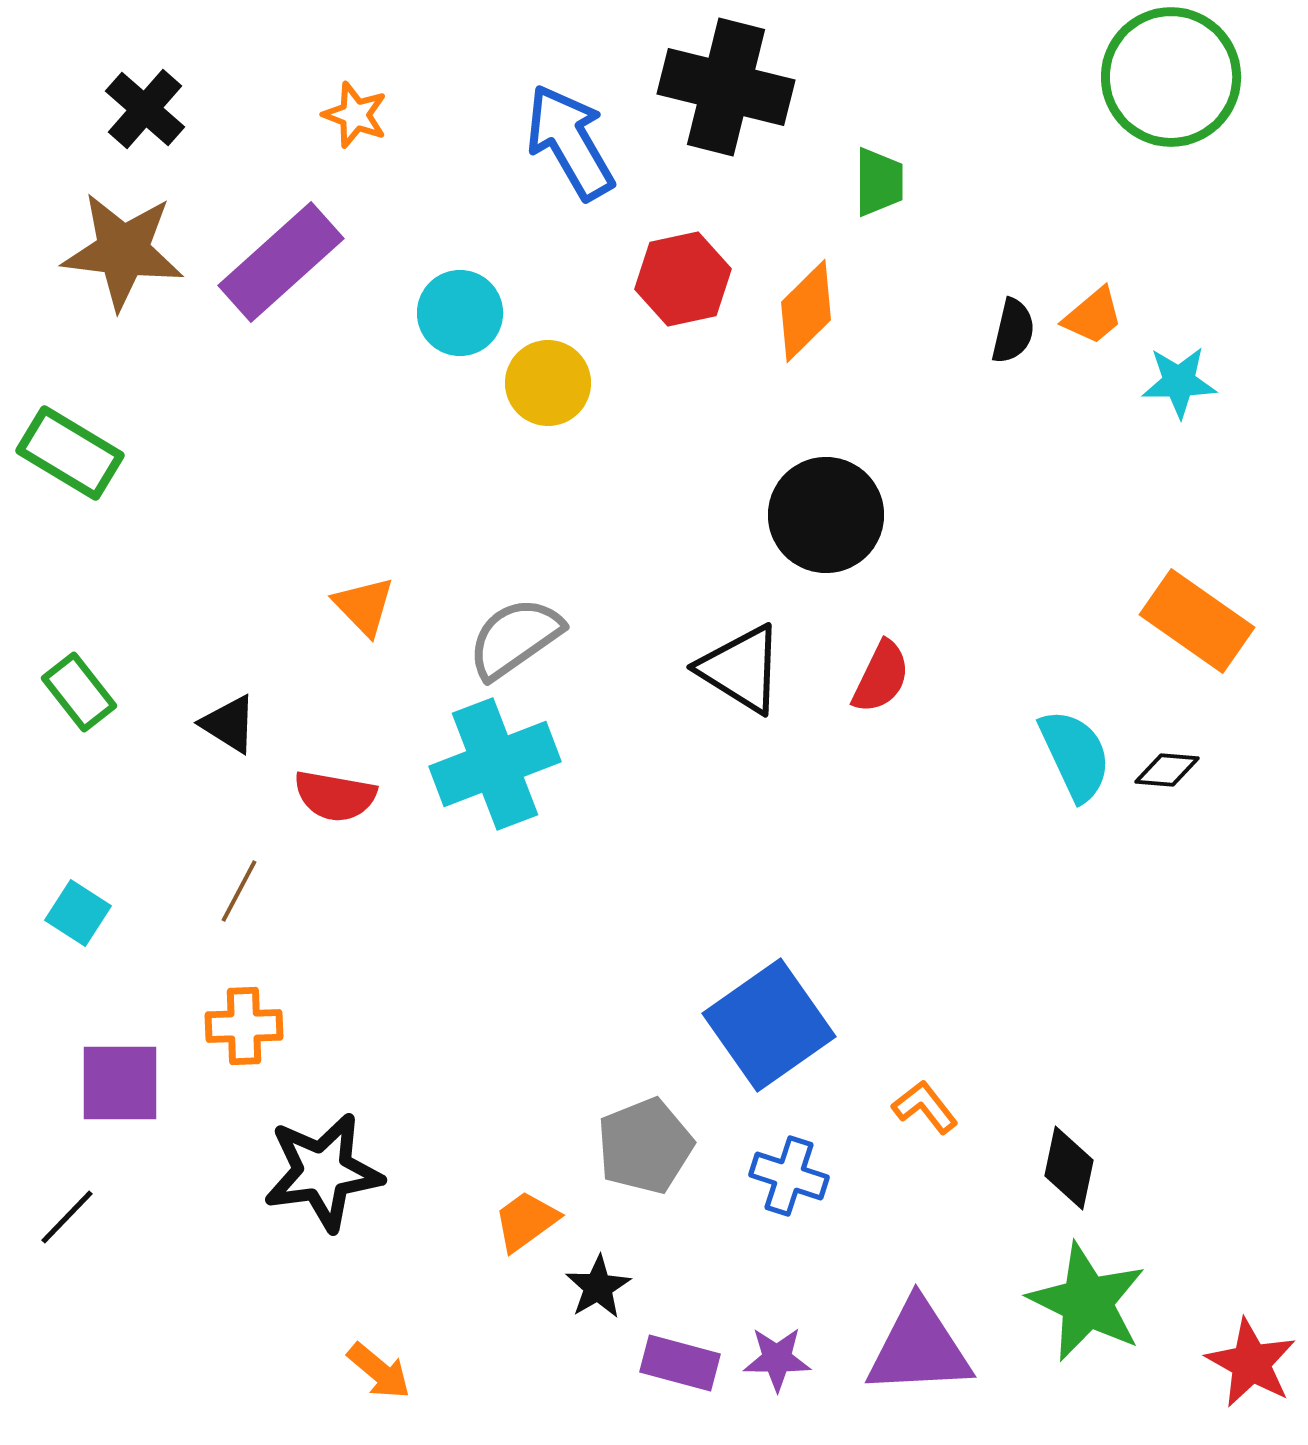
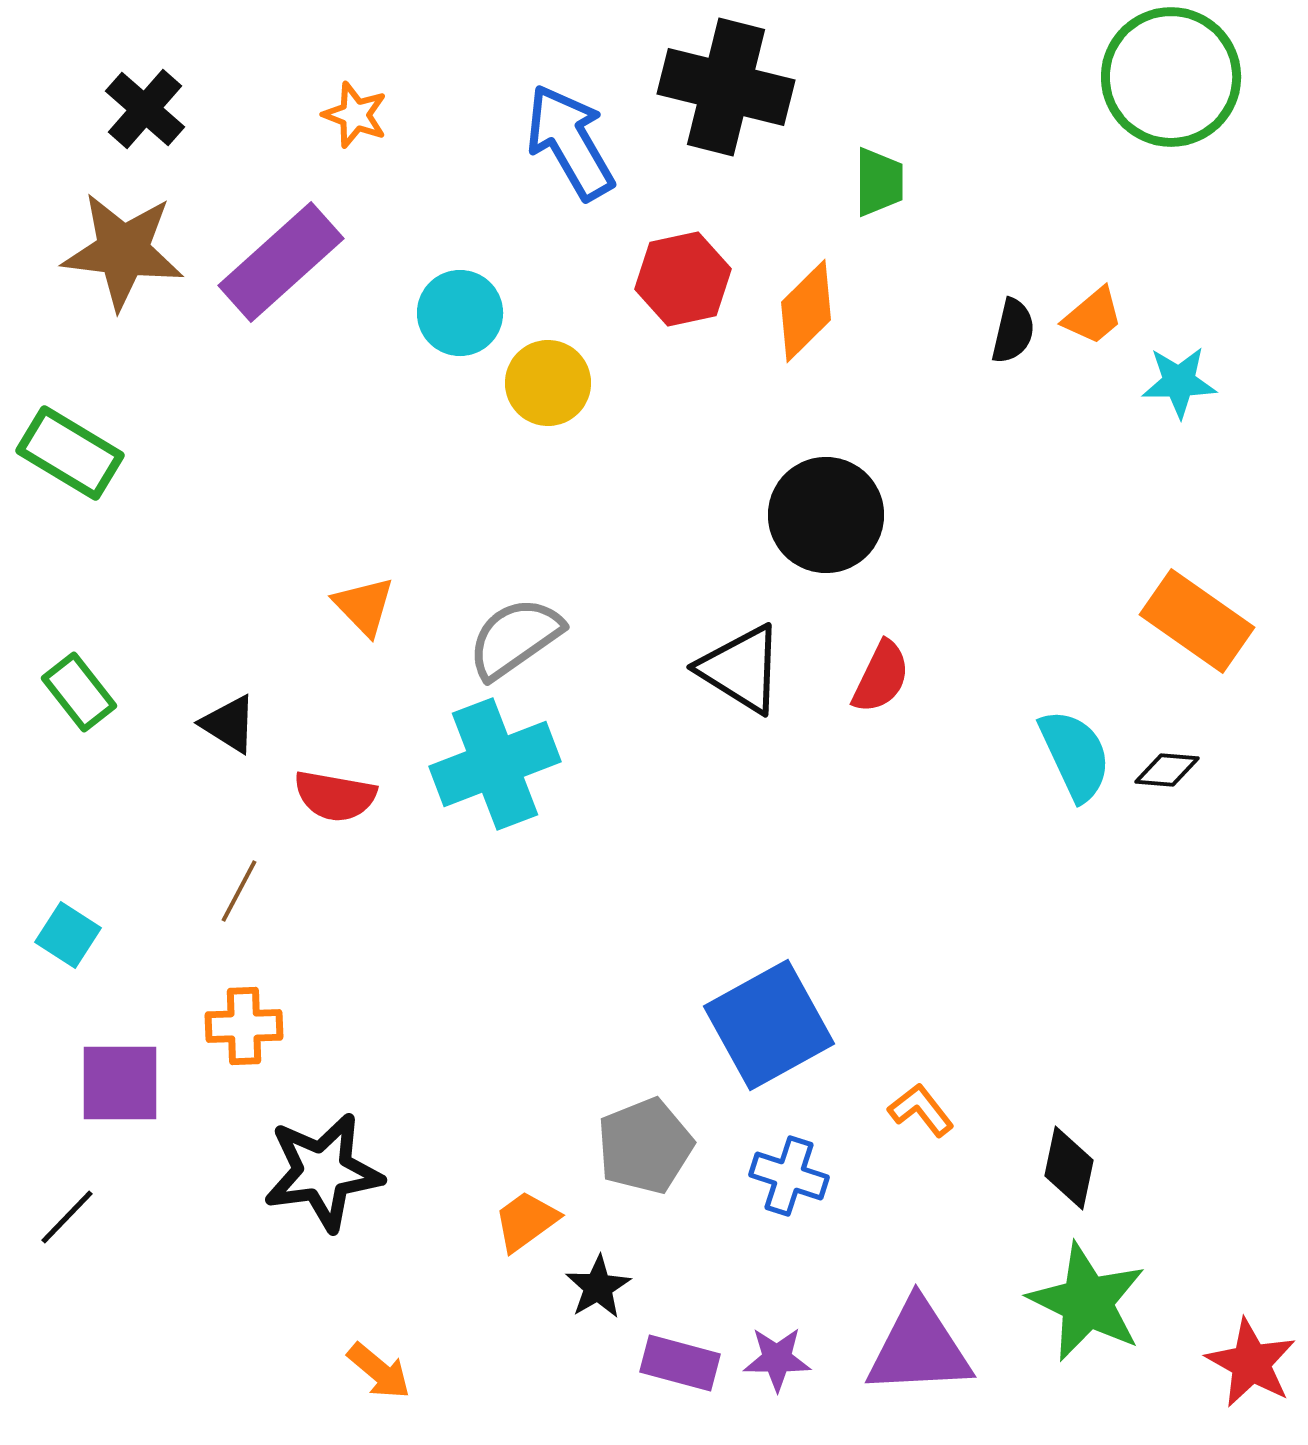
cyan square at (78, 913): moved 10 px left, 22 px down
blue square at (769, 1025): rotated 6 degrees clockwise
orange L-shape at (925, 1107): moved 4 px left, 3 px down
